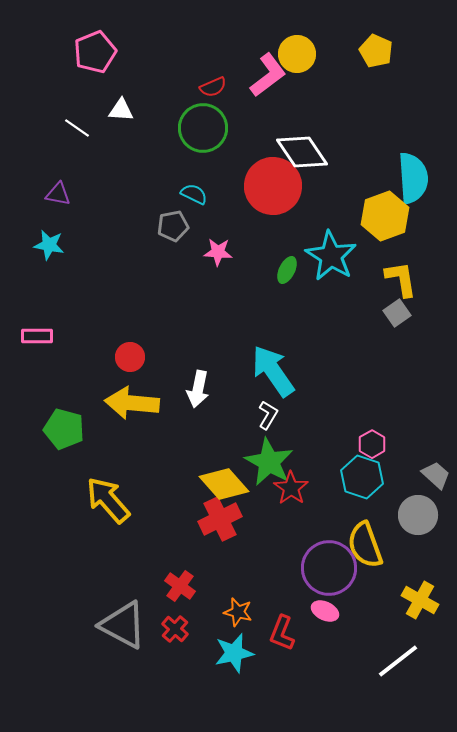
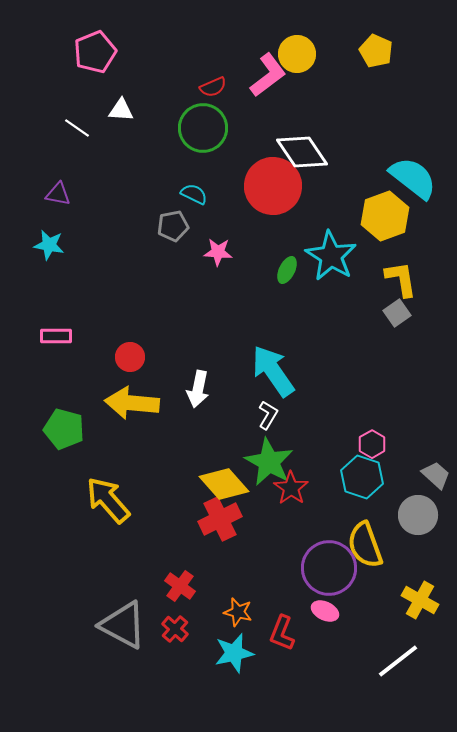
cyan semicircle at (413, 178): rotated 48 degrees counterclockwise
pink rectangle at (37, 336): moved 19 px right
